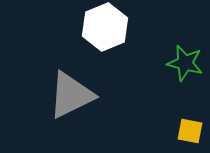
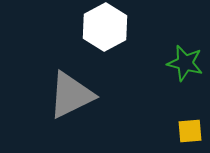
white hexagon: rotated 6 degrees counterclockwise
yellow square: rotated 16 degrees counterclockwise
